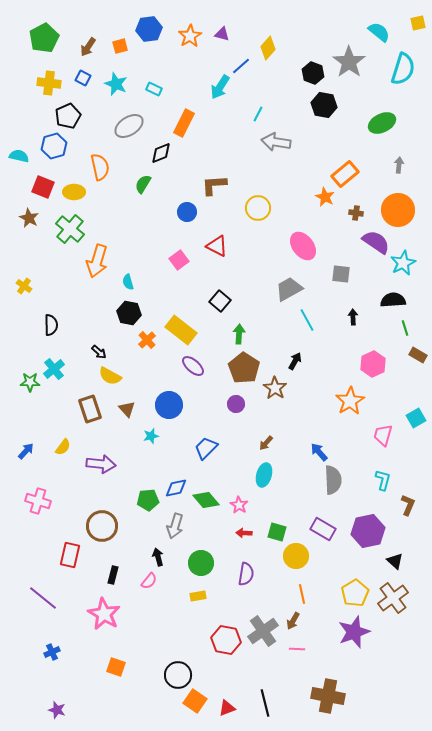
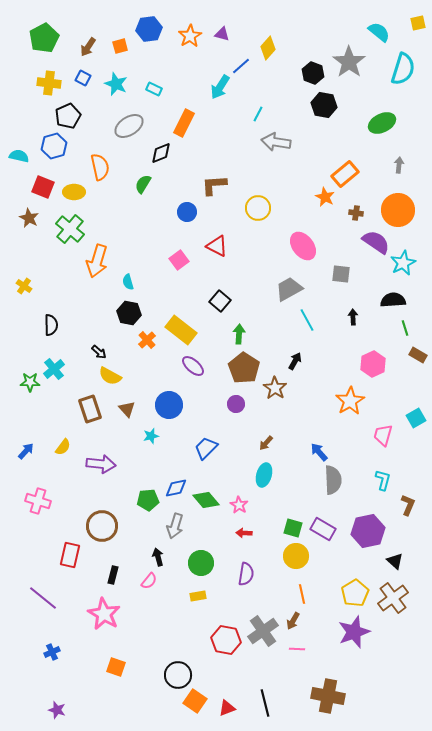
green square at (277, 532): moved 16 px right, 4 px up
